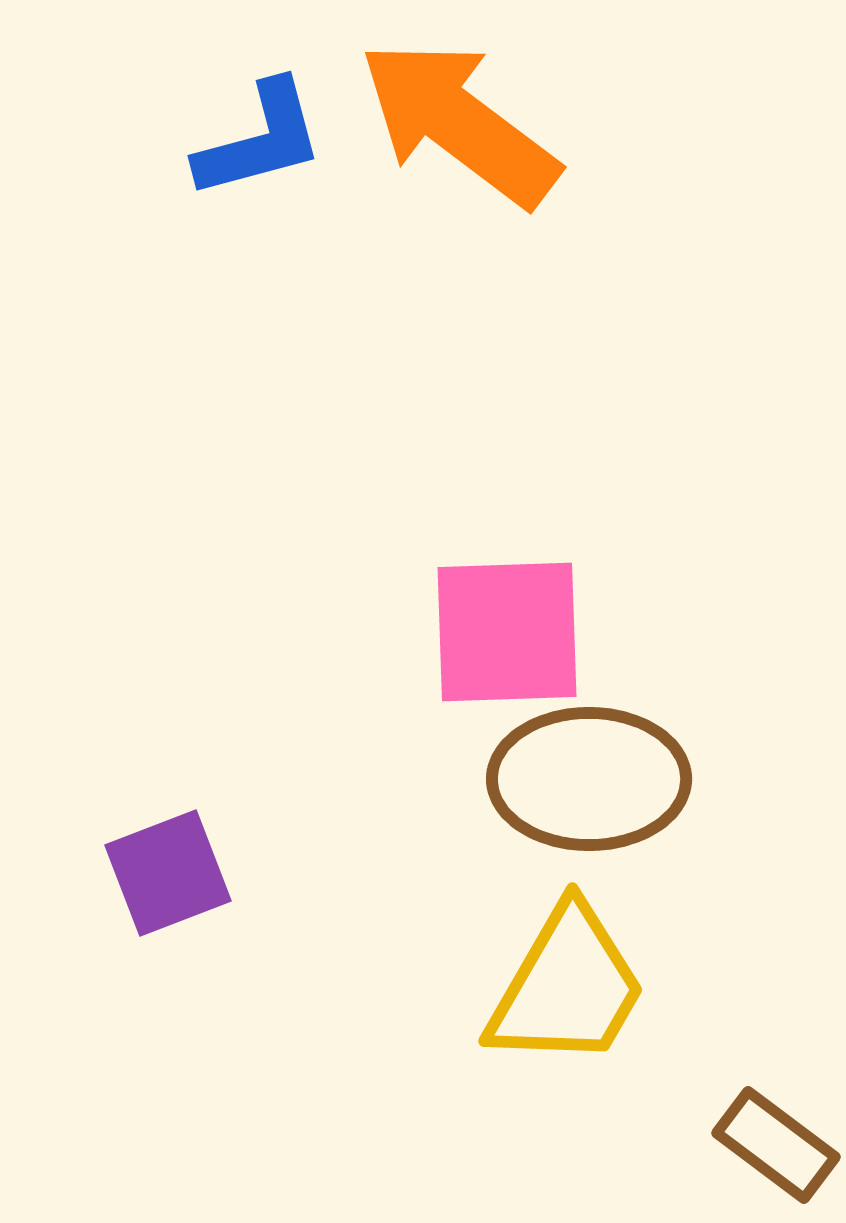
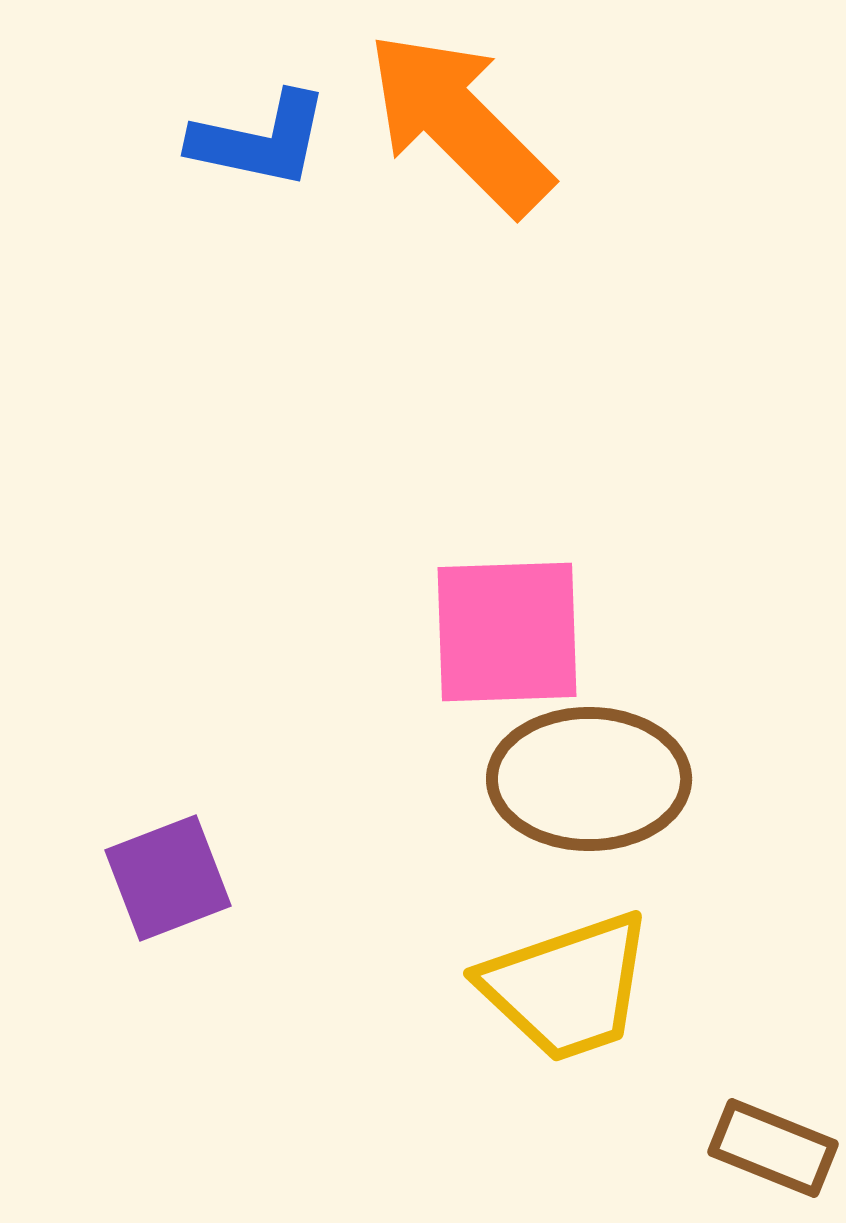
orange arrow: rotated 8 degrees clockwise
blue L-shape: rotated 27 degrees clockwise
purple square: moved 5 px down
yellow trapezoid: rotated 41 degrees clockwise
brown rectangle: moved 3 px left, 3 px down; rotated 15 degrees counterclockwise
